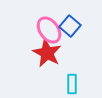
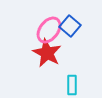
pink ellipse: rotated 72 degrees clockwise
cyan rectangle: moved 1 px down
